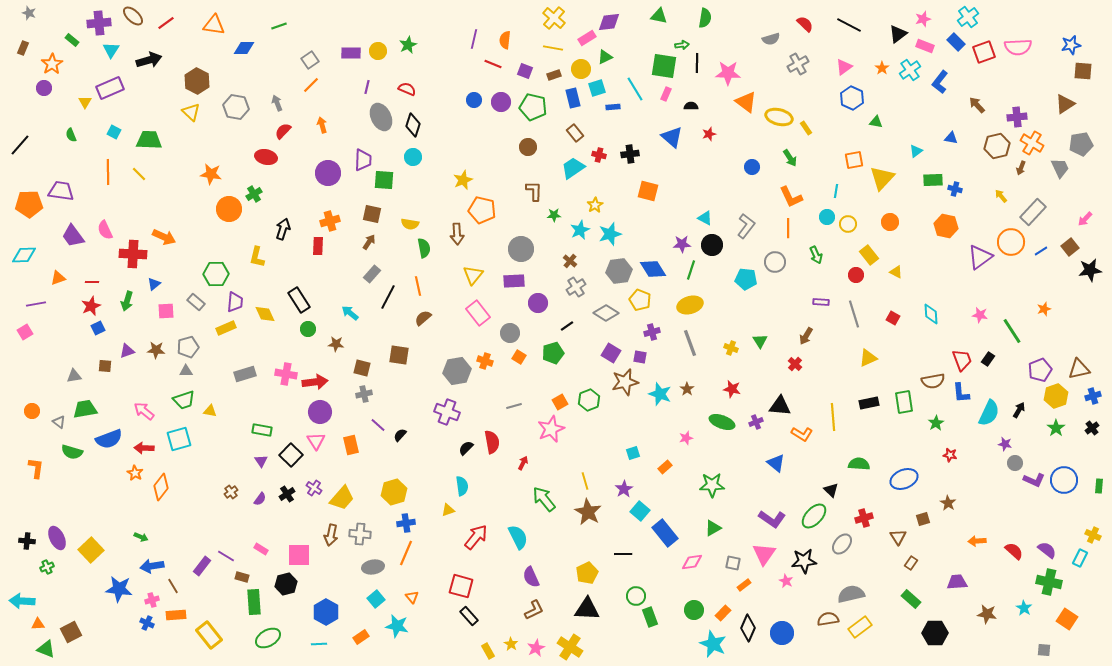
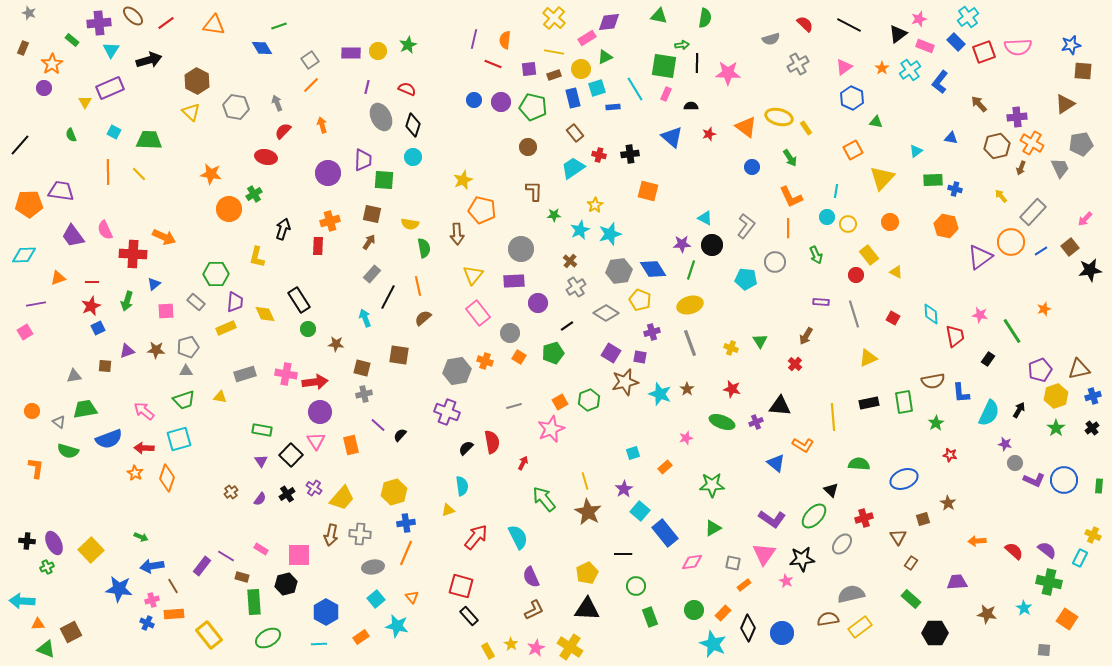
pink star at (923, 19): moved 4 px left
blue diamond at (244, 48): moved 18 px right; rotated 60 degrees clockwise
yellow line at (553, 48): moved 1 px right, 4 px down
purple square at (525, 71): moved 4 px right, 2 px up; rotated 28 degrees counterclockwise
orange triangle at (746, 102): moved 25 px down
brown arrow at (977, 105): moved 2 px right, 1 px up
orange square at (854, 160): moved 1 px left, 10 px up; rotated 18 degrees counterclockwise
cyan arrow at (350, 313): moved 15 px right, 5 px down; rotated 30 degrees clockwise
red trapezoid at (962, 360): moved 7 px left, 24 px up; rotated 10 degrees clockwise
yellow triangle at (210, 411): moved 10 px right, 14 px up
orange L-shape at (802, 434): moved 1 px right, 11 px down
green semicircle at (72, 452): moved 4 px left, 1 px up
orange diamond at (161, 487): moved 6 px right, 9 px up; rotated 20 degrees counterclockwise
purple ellipse at (57, 538): moved 3 px left, 5 px down
black star at (804, 561): moved 2 px left, 2 px up
green circle at (636, 596): moved 10 px up
orange rectangle at (176, 615): moved 2 px left, 1 px up
